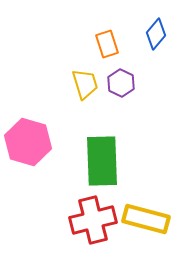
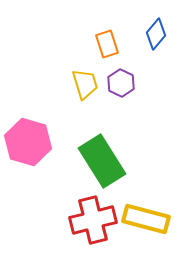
green rectangle: rotated 30 degrees counterclockwise
